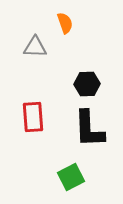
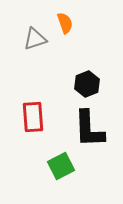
gray triangle: moved 8 px up; rotated 20 degrees counterclockwise
black hexagon: rotated 20 degrees counterclockwise
green square: moved 10 px left, 11 px up
